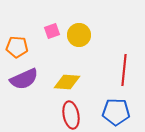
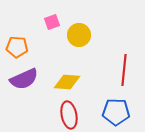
pink square: moved 9 px up
red ellipse: moved 2 px left
